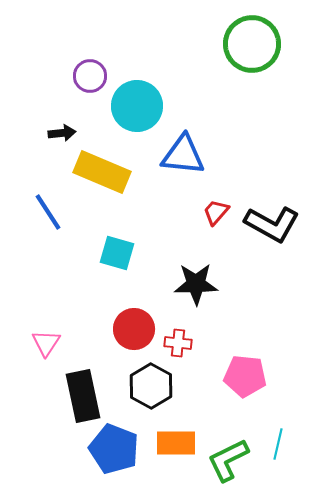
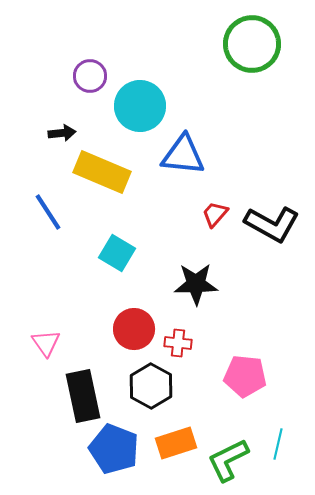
cyan circle: moved 3 px right
red trapezoid: moved 1 px left, 2 px down
cyan square: rotated 15 degrees clockwise
pink triangle: rotated 8 degrees counterclockwise
orange rectangle: rotated 18 degrees counterclockwise
